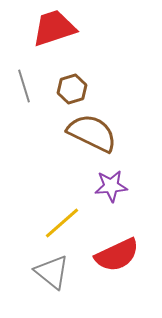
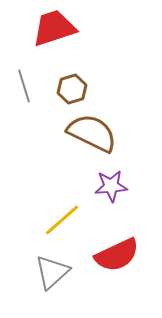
yellow line: moved 3 px up
gray triangle: rotated 39 degrees clockwise
